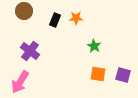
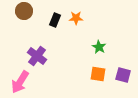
green star: moved 5 px right, 1 px down
purple cross: moved 7 px right, 5 px down
